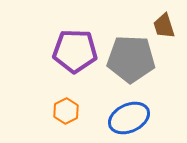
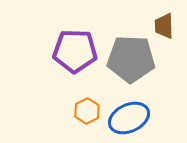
brown trapezoid: rotated 16 degrees clockwise
orange hexagon: moved 21 px right
